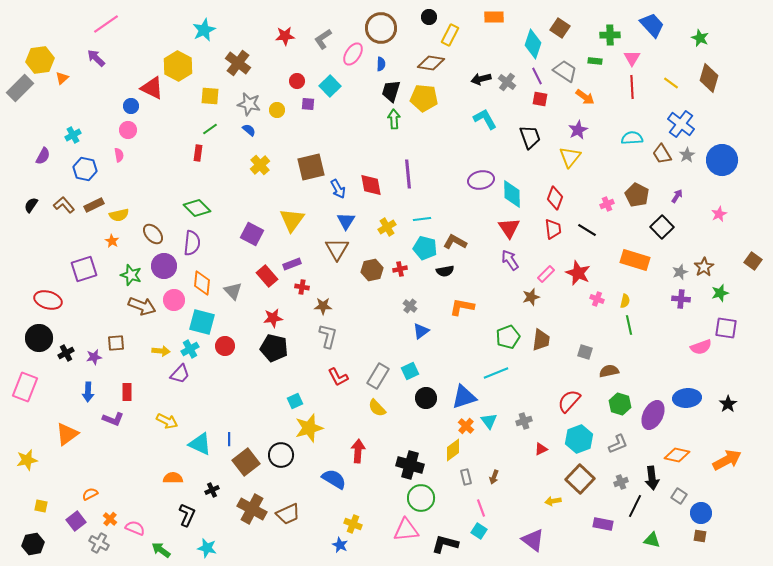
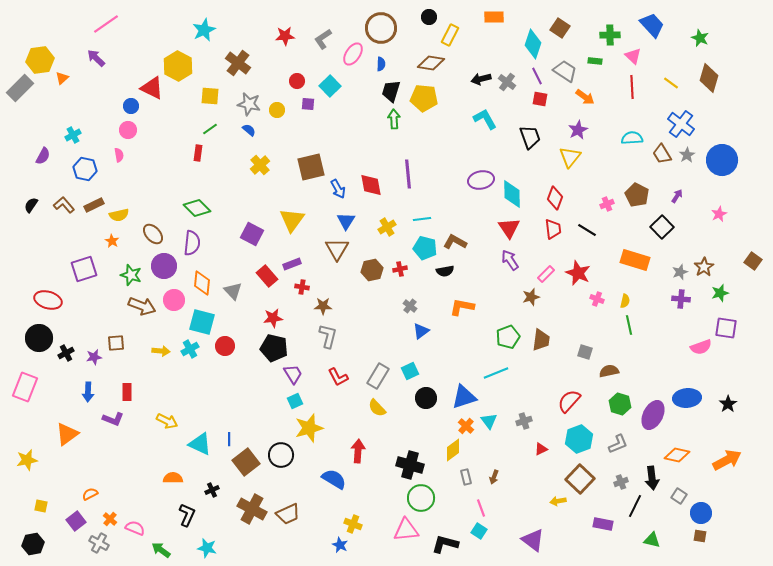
pink triangle at (632, 58): moved 1 px right, 2 px up; rotated 18 degrees counterclockwise
purple trapezoid at (180, 374): moved 113 px right; rotated 75 degrees counterclockwise
yellow arrow at (553, 501): moved 5 px right
